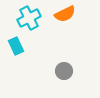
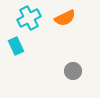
orange semicircle: moved 4 px down
gray circle: moved 9 px right
